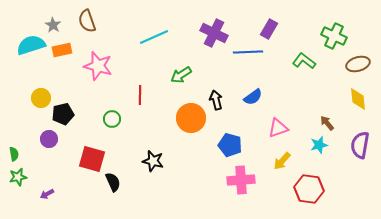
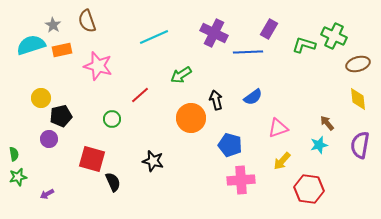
green L-shape: moved 16 px up; rotated 20 degrees counterclockwise
red line: rotated 48 degrees clockwise
black pentagon: moved 2 px left, 2 px down
